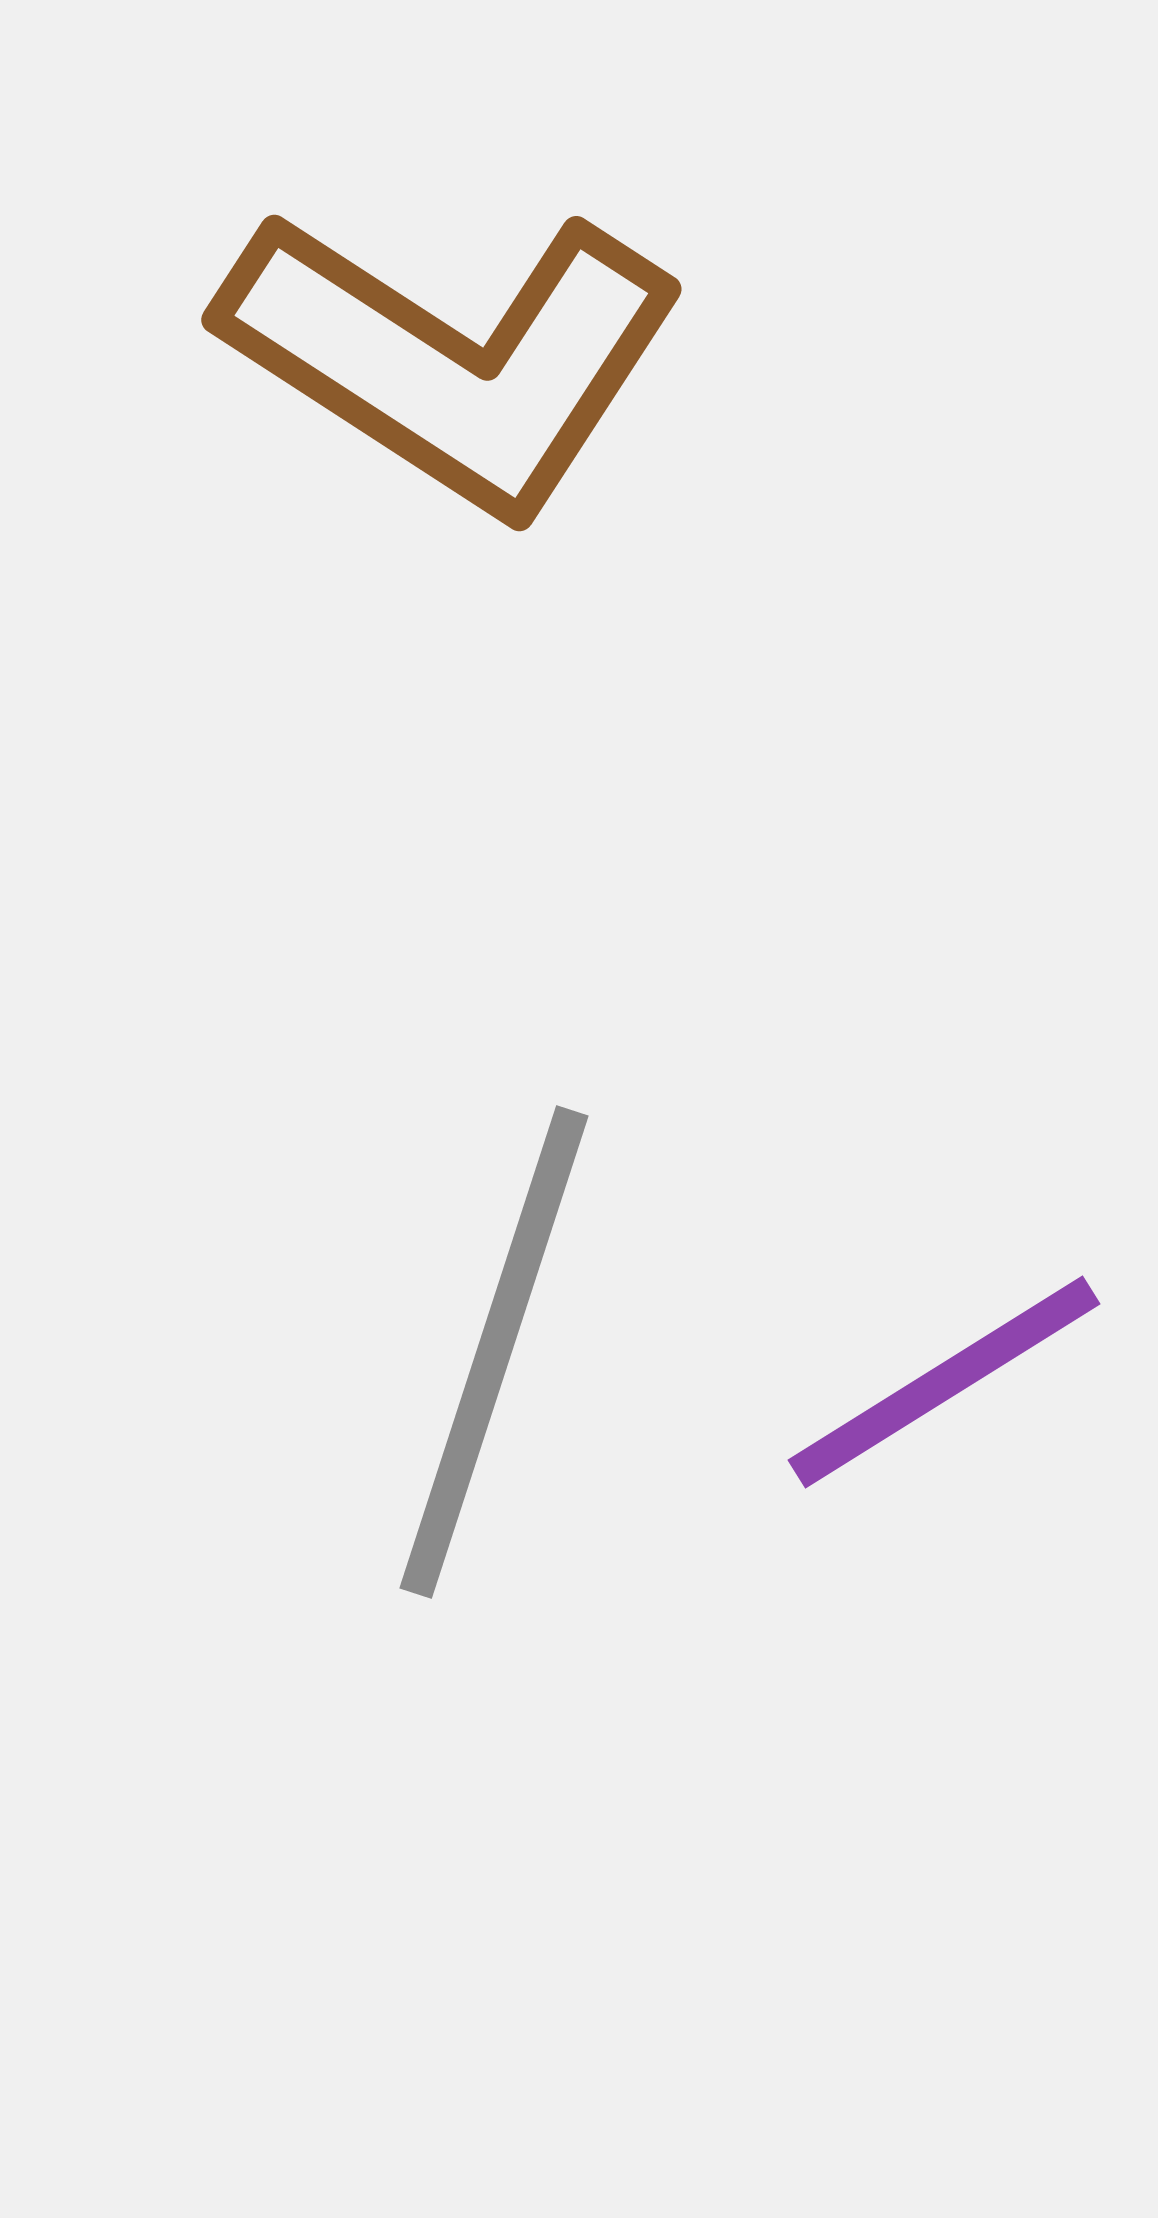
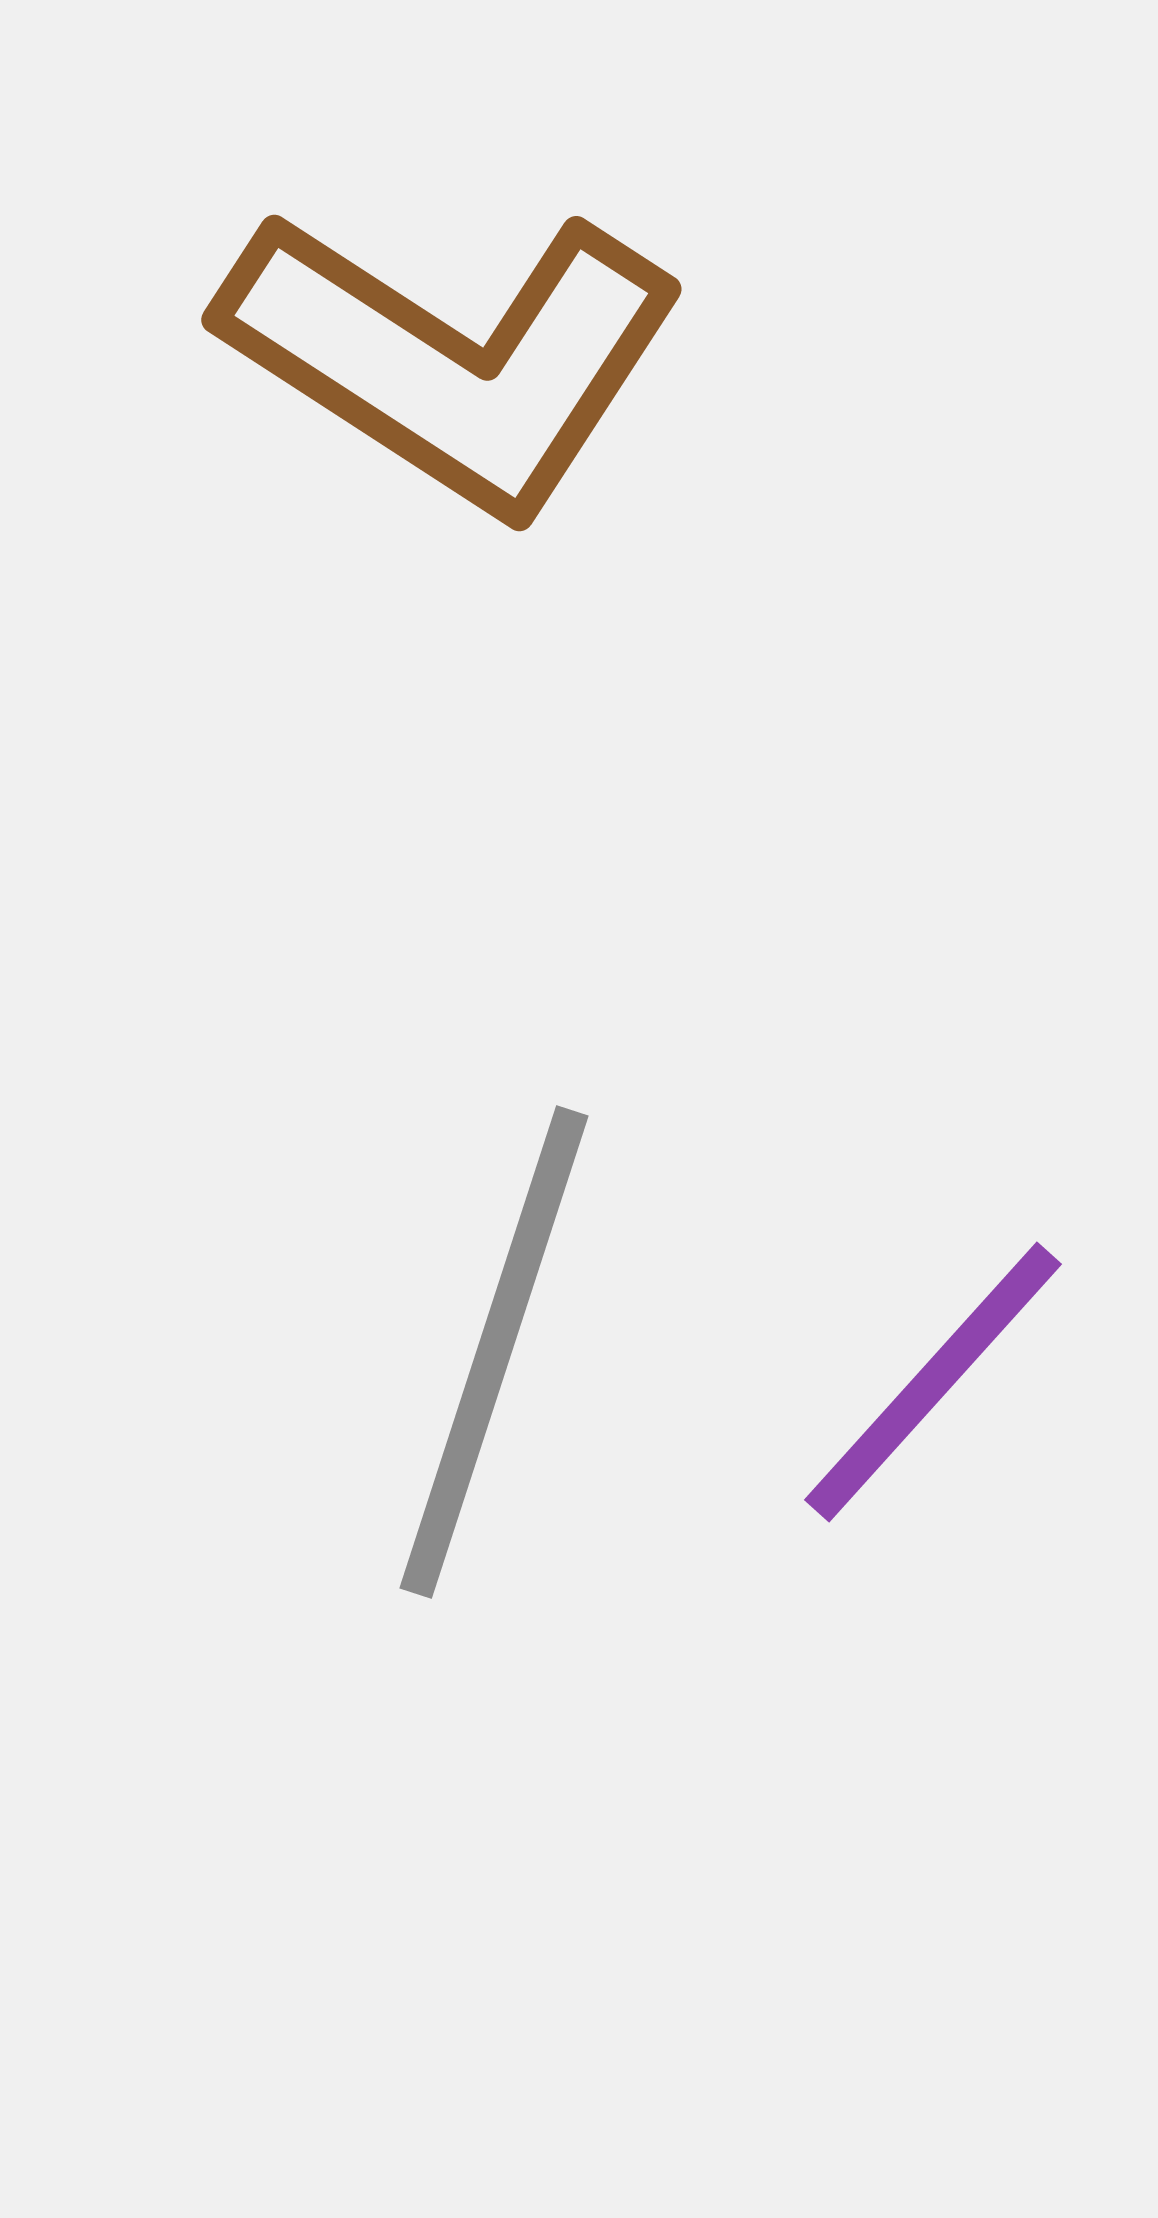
purple line: moved 11 px left; rotated 16 degrees counterclockwise
